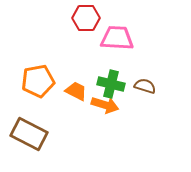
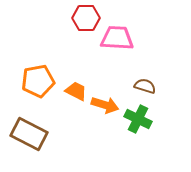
green cross: moved 27 px right, 35 px down; rotated 12 degrees clockwise
